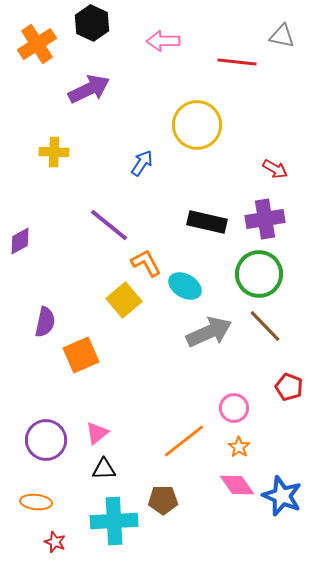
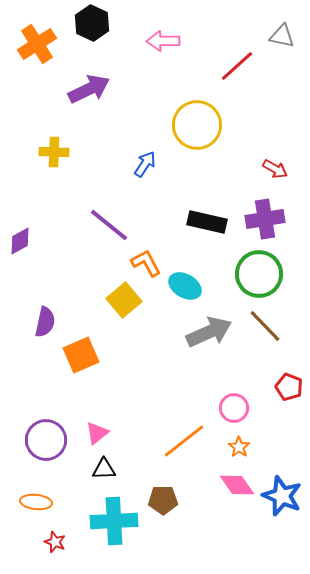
red line: moved 4 px down; rotated 48 degrees counterclockwise
blue arrow: moved 3 px right, 1 px down
